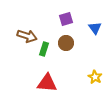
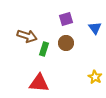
red triangle: moved 8 px left
